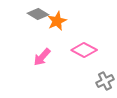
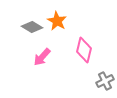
gray diamond: moved 6 px left, 13 px down
orange star: rotated 18 degrees counterclockwise
pink diamond: rotated 75 degrees clockwise
